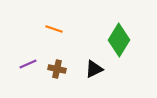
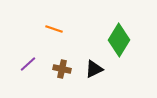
purple line: rotated 18 degrees counterclockwise
brown cross: moved 5 px right
